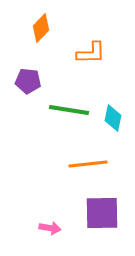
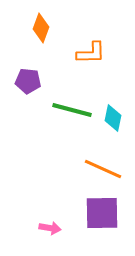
orange diamond: rotated 24 degrees counterclockwise
green line: moved 3 px right; rotated 6 degrees clockwise
orange line: moved 15 px right, 5 px down; rotated 30 degrees clockwise
